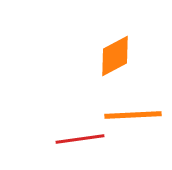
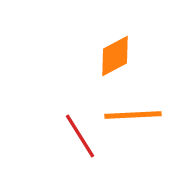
red line: moved 3 px up; rotated 66 degrees clockwise
